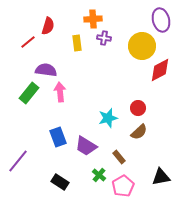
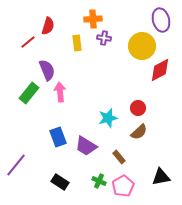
purple semicircle: moved 1 px right; rotated 60 degrees clockwise
purple line: moved 2 px left, 4 px down
green cross: moved 6 px down; rotated 16 degrees counterclockwise
